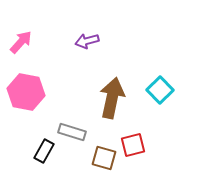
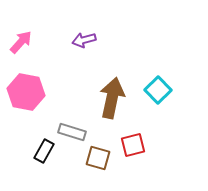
purple arrow: moved 3 px left, 1 px up
cyan square: moved 2 px left
brown square: moved 6 px left
